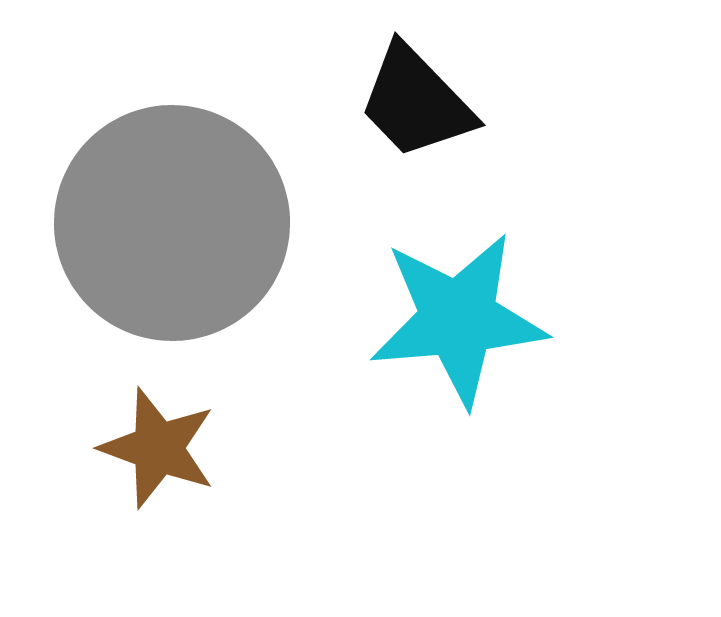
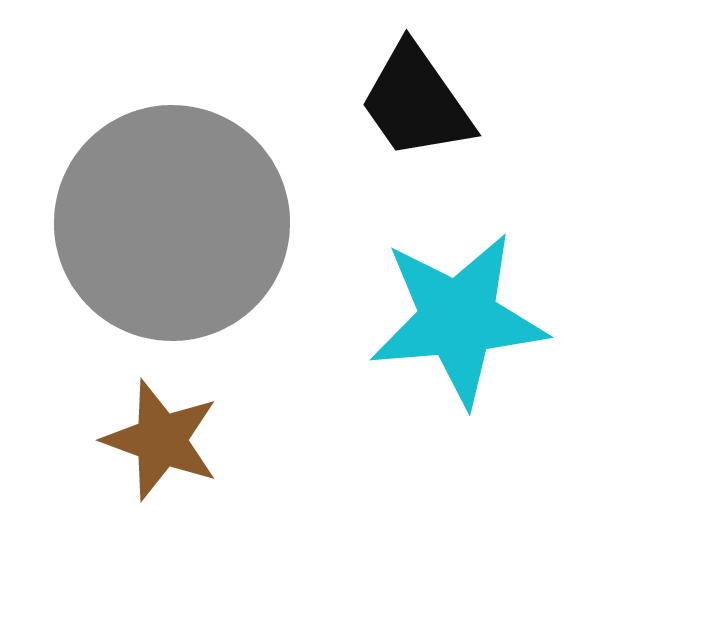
black trapezoid: rotated 9 degrees clockwise
brown star: moved 3 px right, 8 px up
